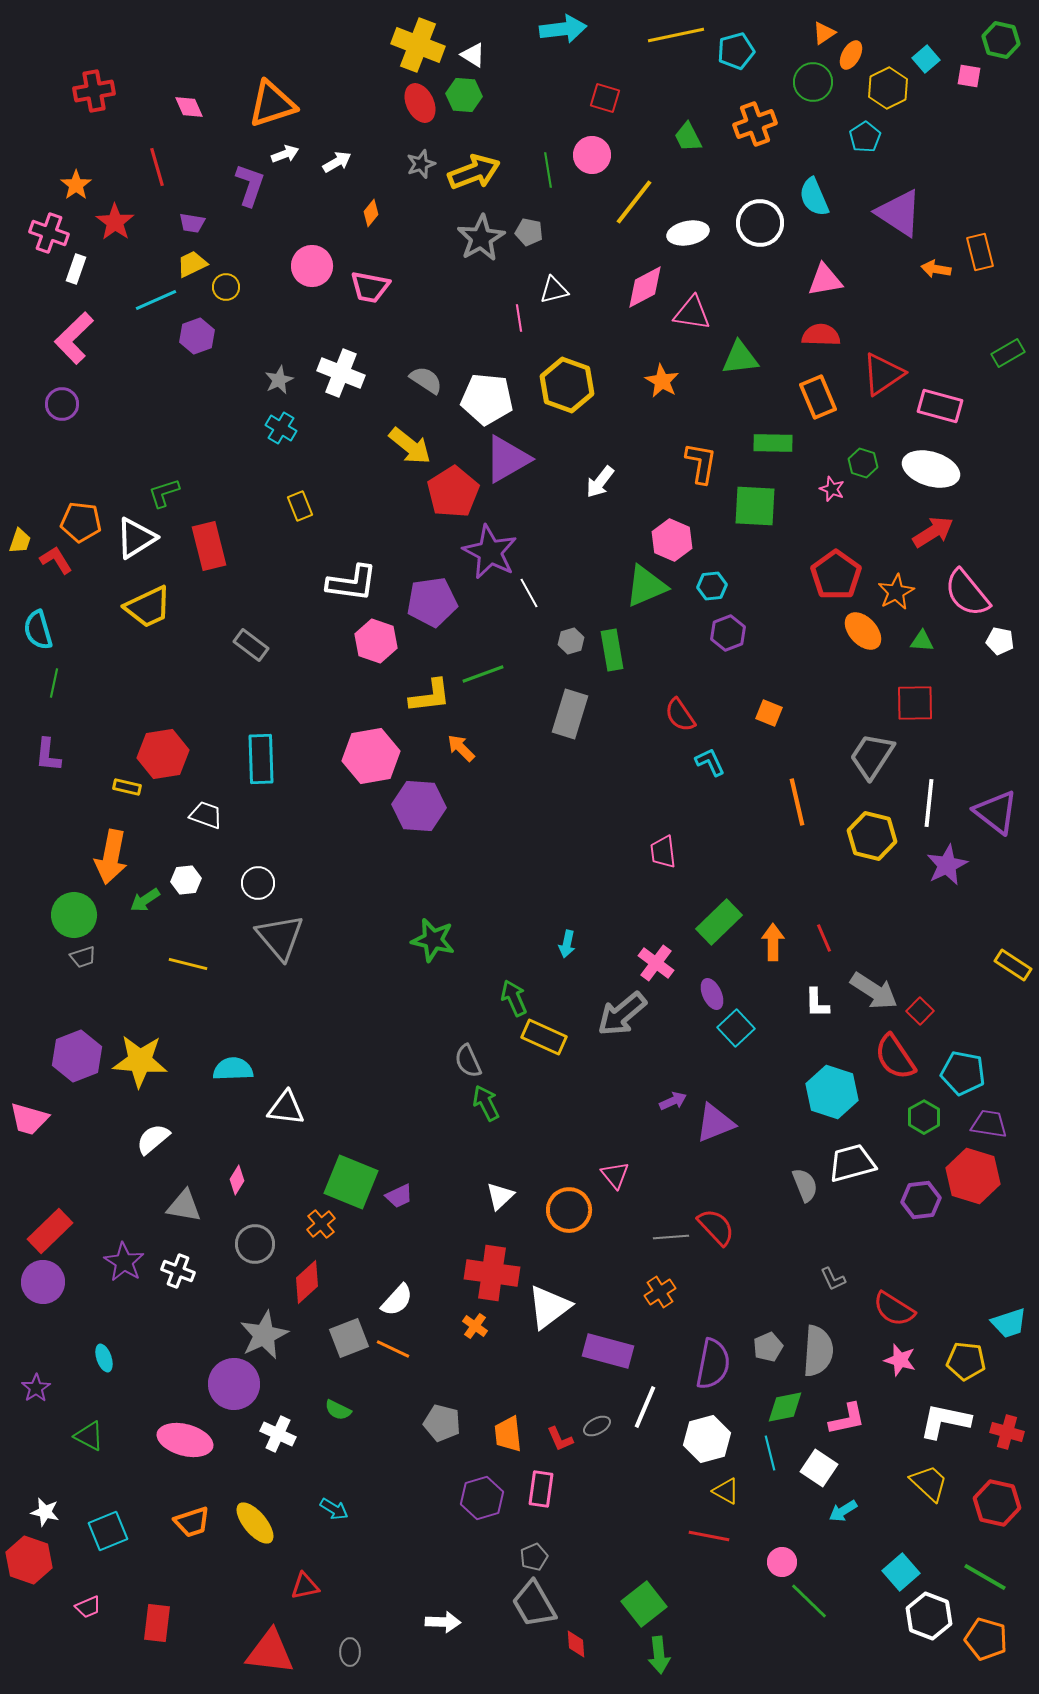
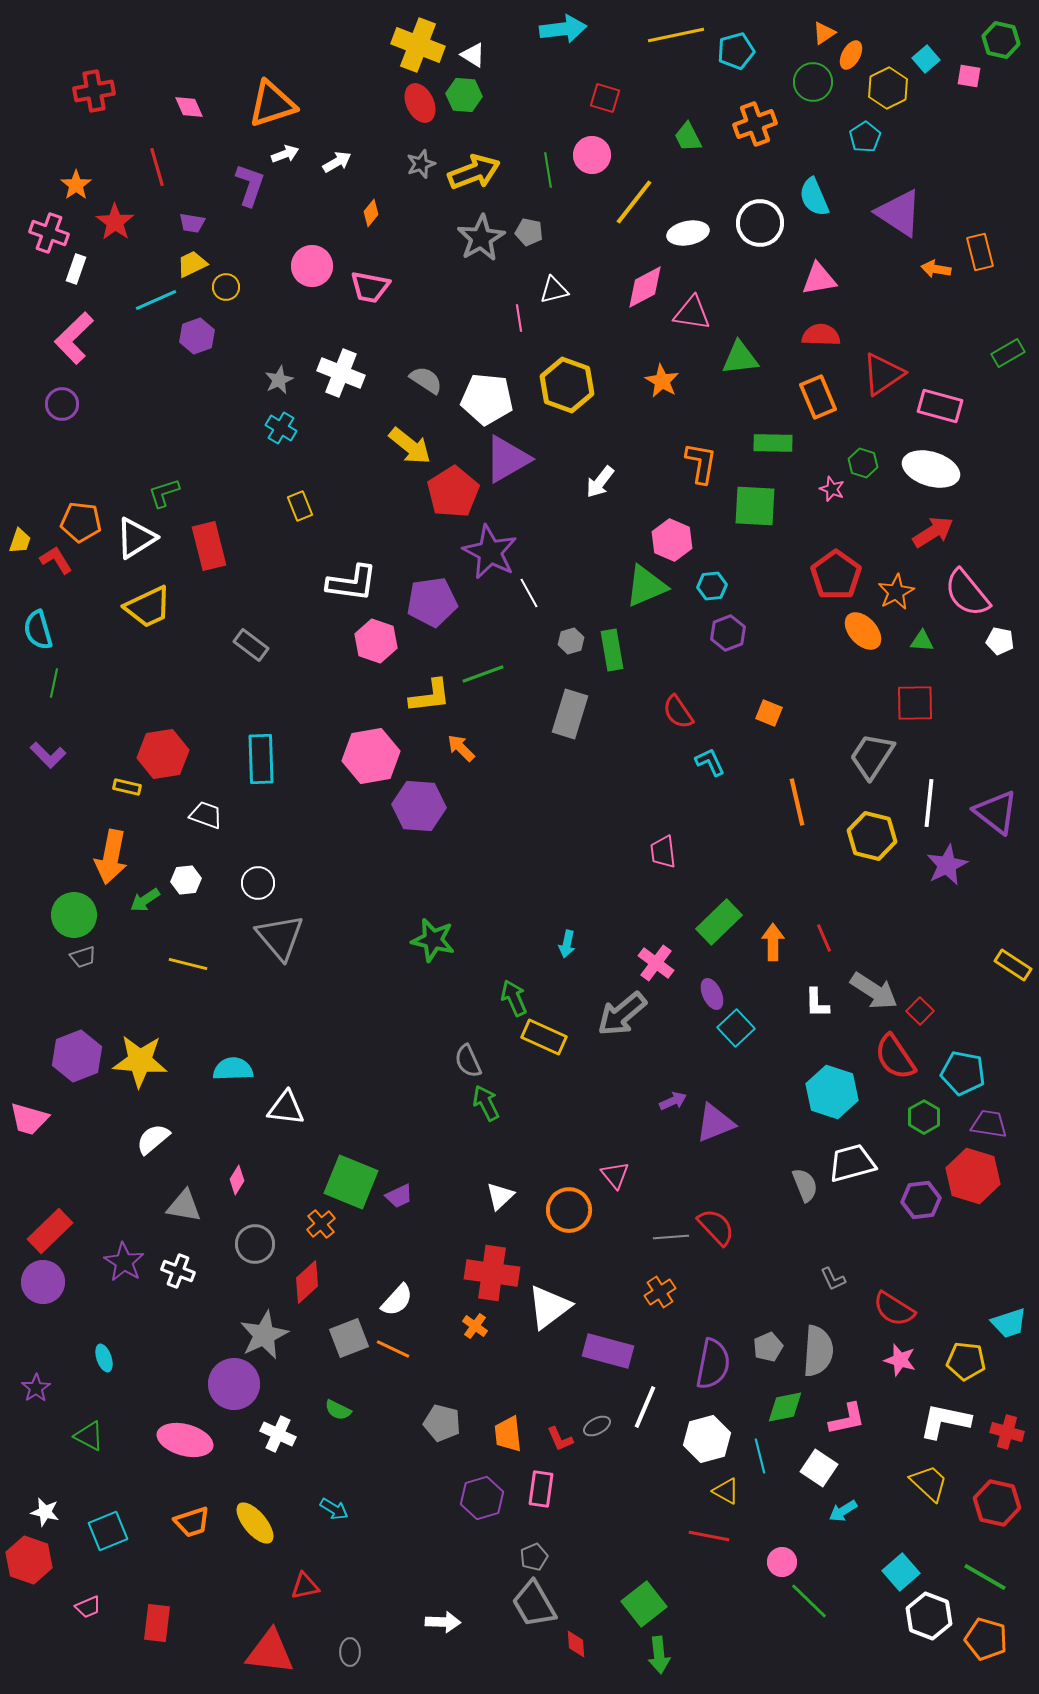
pink triangle at (825, 280): moved 6 px left, 1 px up
red semicircle at (680, 715): moved 2 px left, 3 px up
purple L-shape at (48, 755): rotated 51 degrees counterclockwise
cyan line at (770, 1453): moved 10 px left, 3 px down
